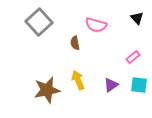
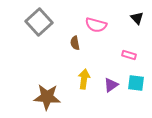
pink rectangle: moved 4 px left, 2 px up; rotated 56 degrees clockwise
yellow arrow: moved 6 px right, 1 px up; rotated 30 degrees clockwise
cyan square: moved 3 px left, 2 px up
brown star: moved 7 px down; rotated 16 degrees clockwise
